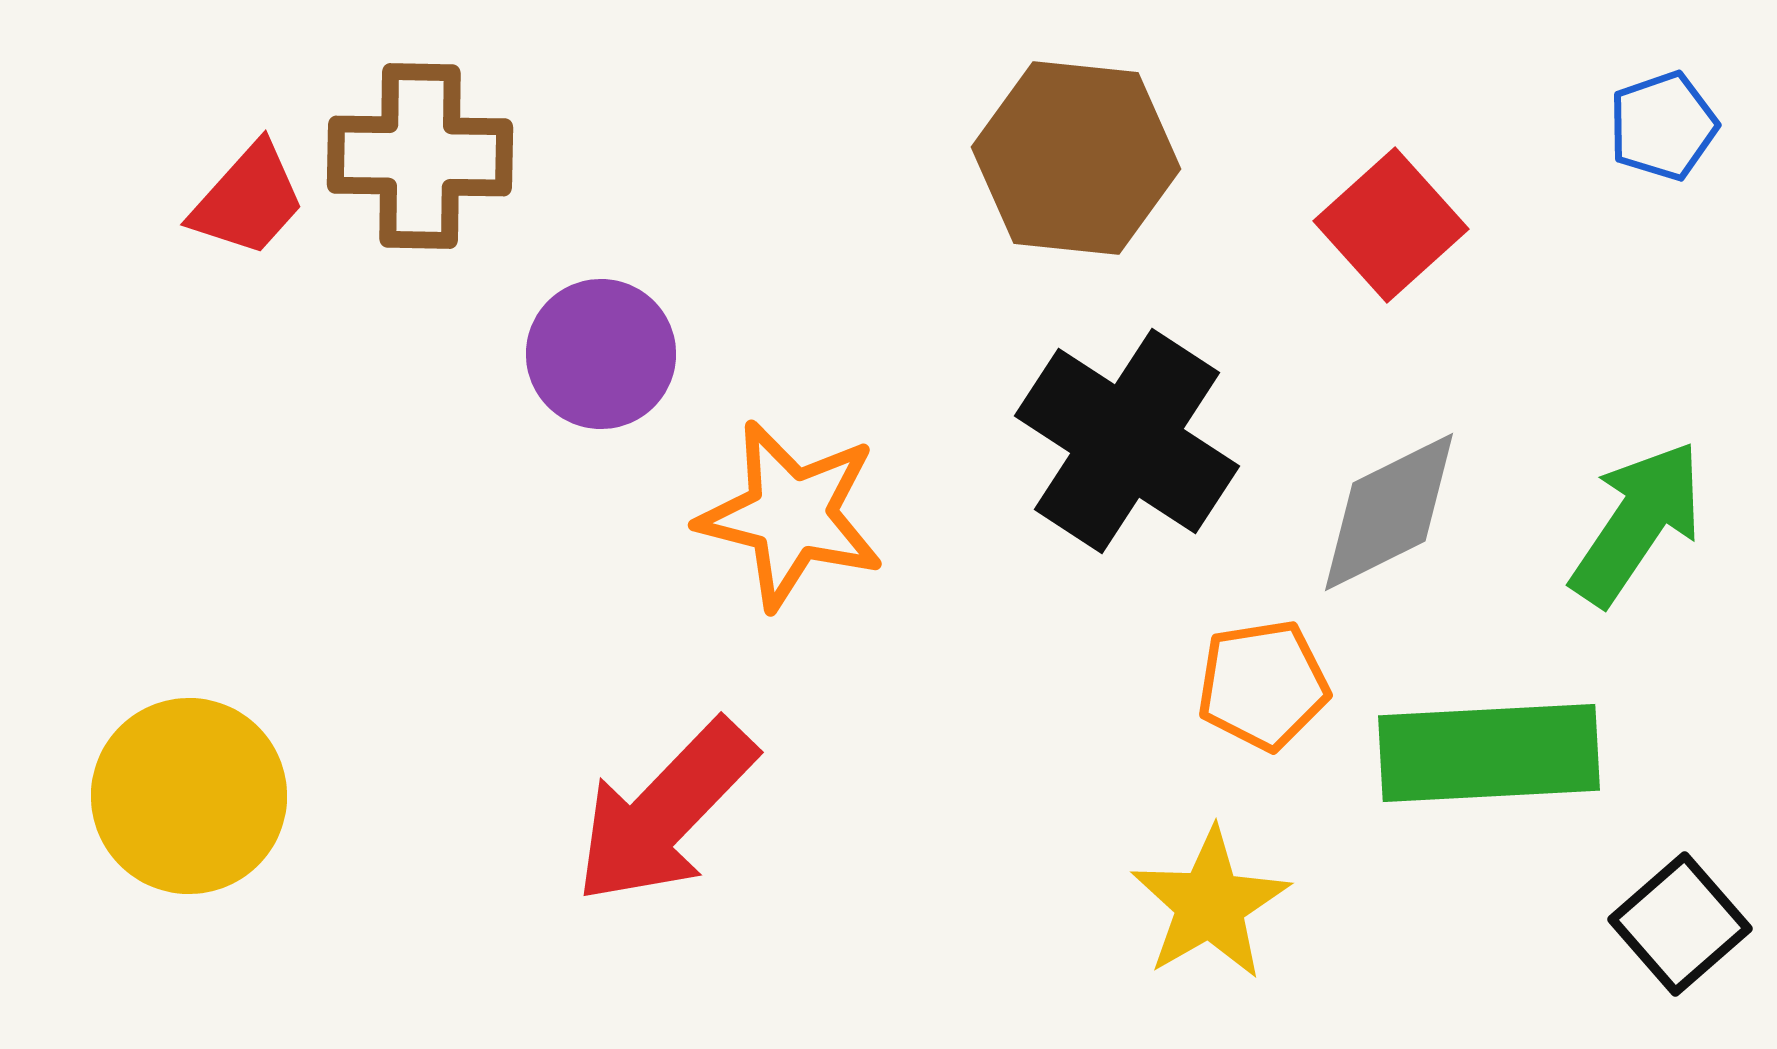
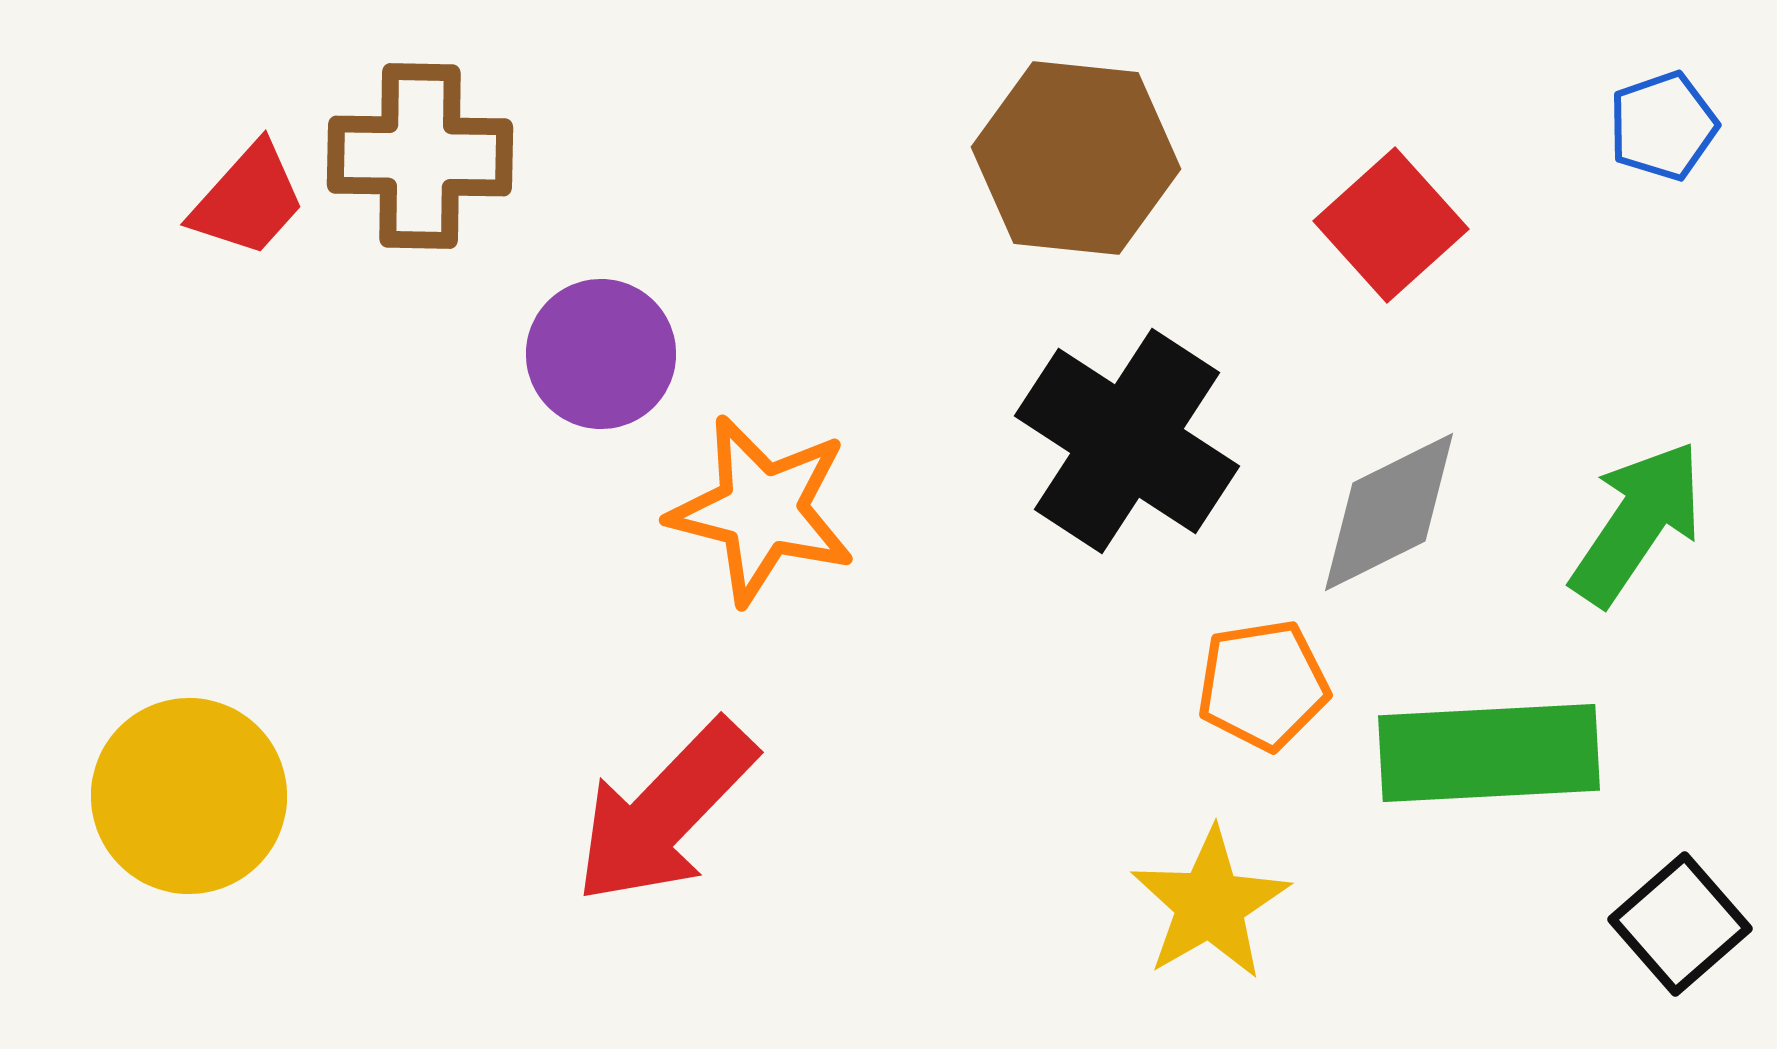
orange star: moved 29 px left, 5 px up
